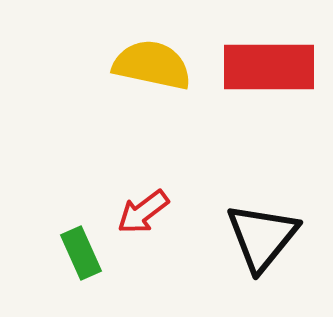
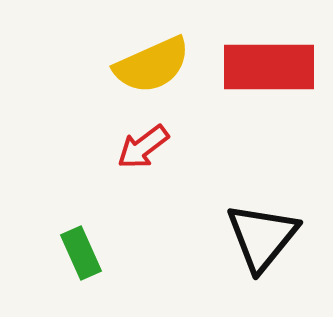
yellow semicircle: rotated 144 degrees clockwise
red arrow: moved 65 px up
